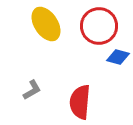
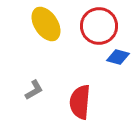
gray L-shape: moved 2 px right
